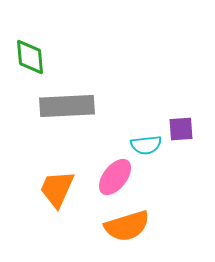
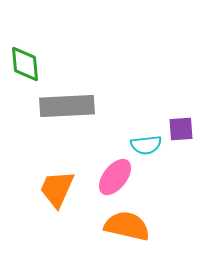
green diamond: moved 5 px left, 7 px down
orange semicircle: rotated 150 degrees counterclockwise
